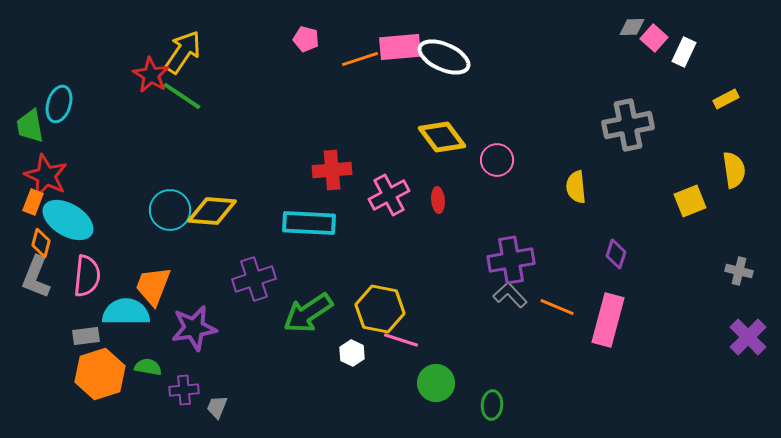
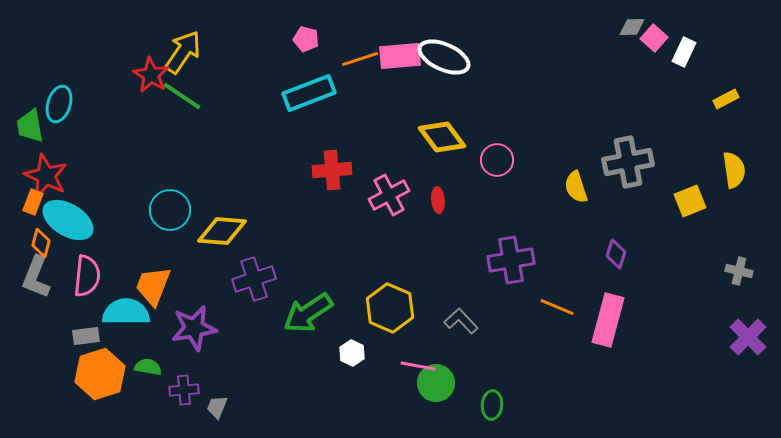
pink rectangle at (400, 47): moved 9 px down
gray cross at (628, 125): moved 37 px down
yellow semicircle at (576, 187): rotated 12 degrees counterclockwise
yellow diamond at (212, 211): moved 10 px right, 20 px down
cyan rectangle at (309, 223): moved 130 px up; rotated 24 degrees counterclockwise
gray L-shape at (510, 295): moved 49 px left, 26 px down
yellow hexagon at (380, 309): moved 10 px right, 1 px up; rotated 12 degrees clockwise
pink line at (401, 340): moved 17 px right, 26 px down; rotated 8 degrees counterclockwise
